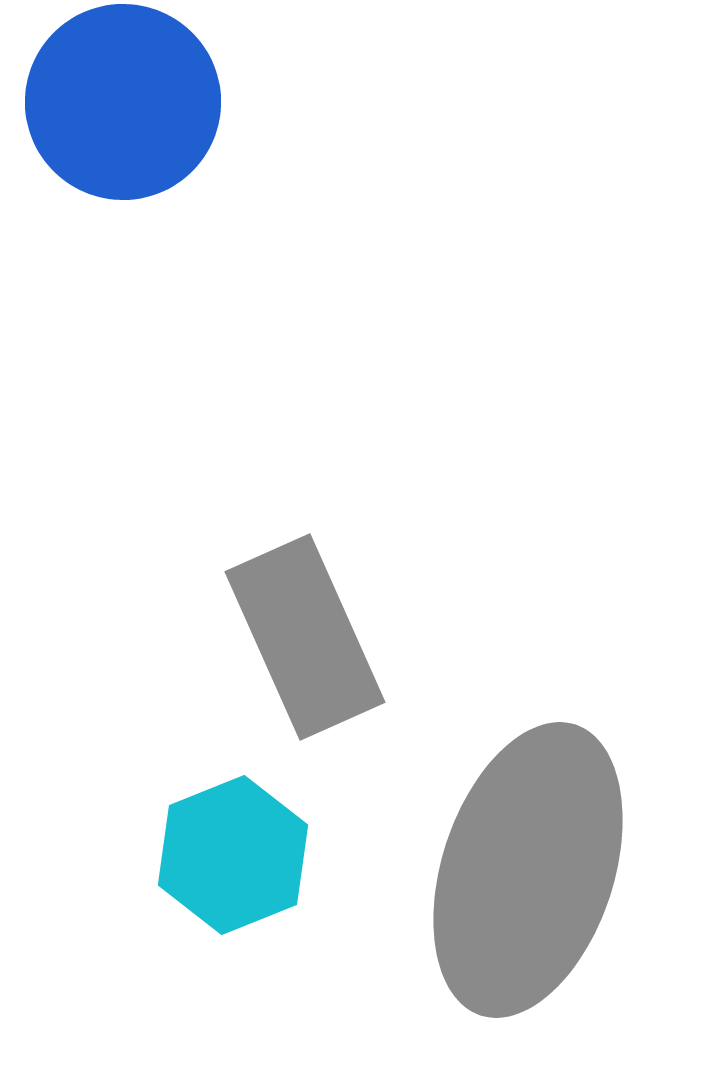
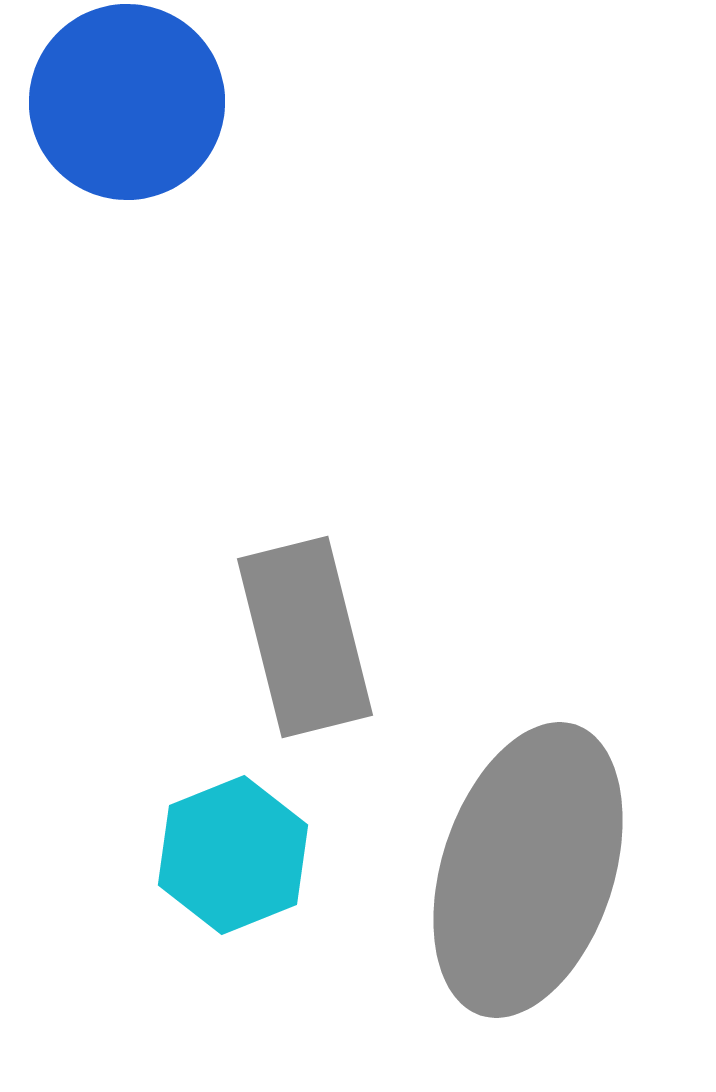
blue circle: moved 4 px right
gray rectangle: rotated 10 degrees clockwise
